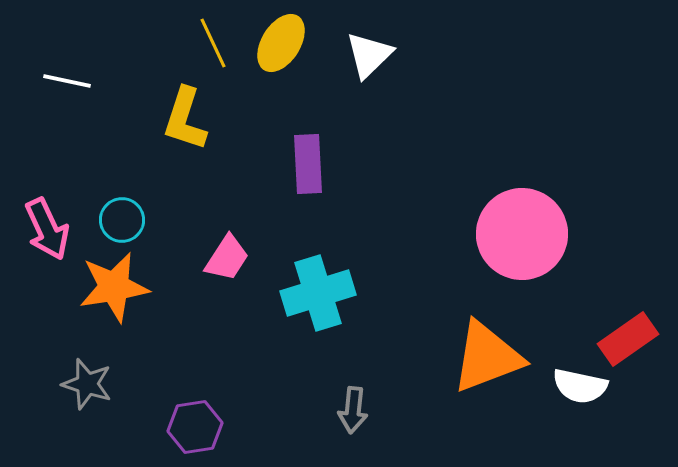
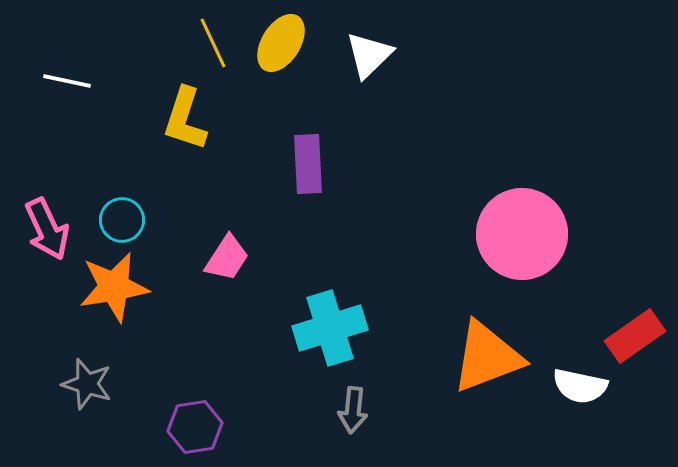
cyan cross: moved 12 px right, 35 px down
red rectangle: moved 7 px right, 3 px up
